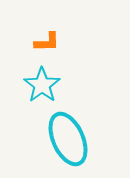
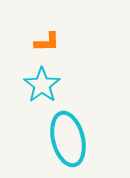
cyan ellipse: rotated 10 degrees clockwise
